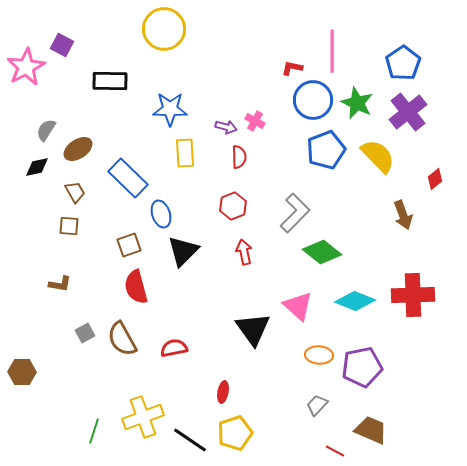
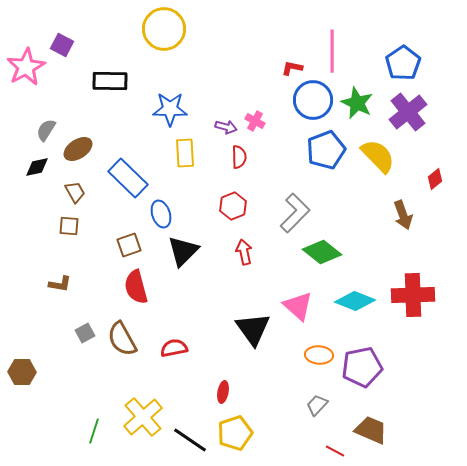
yellow cross at (143, 417): rotated 21 degrees counterclockwise
